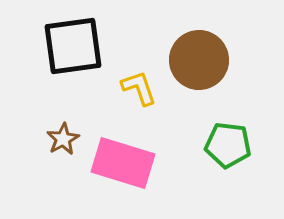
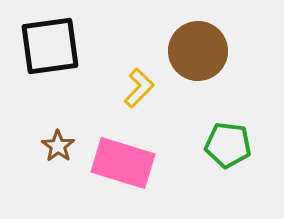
black square: moved 23 px left
brown circle: moved 1 px left, 9 px up
yellow L-shape: rotated 63 degrees clockwise
brown star: moved 5 px left, 7 px down; rotated 8 degrees counterclockwise
